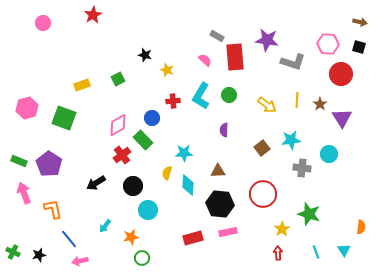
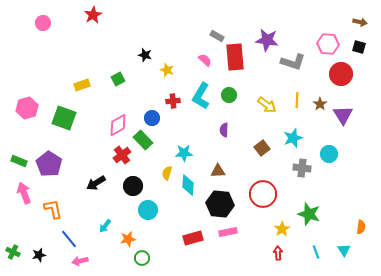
purple triangle at (342, 118): moved 1 px right, 3 px up
cyan star at (291, 140): moved 2 px right, 2 px up; rotated 12 degrees counterclockwise
orange star at (131, 237): moved 3 px left, 2 px down
